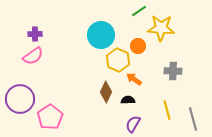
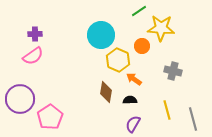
orange circle: moved 4 px right
gray cross: rotated 12 degrees clockwise
brown diamond: rotated 15 degrees counterclockwise
black semicircle: moved 2 px right
